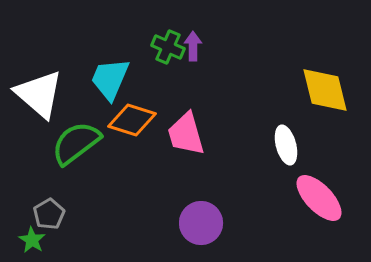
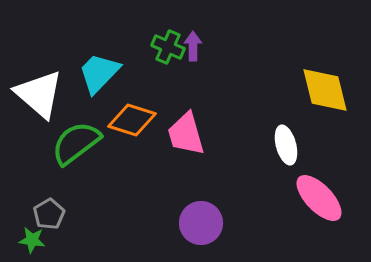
cyan trapezoid: moved 11 px left, 6 px up; rotated 21 degrees clockwise
green star: rotated 24 degrees counterclockwise
